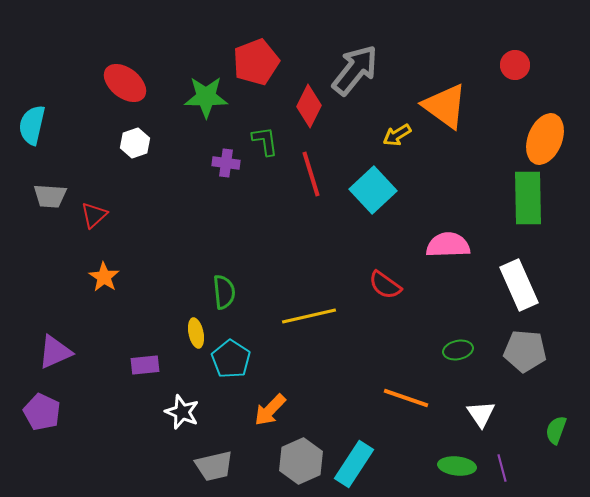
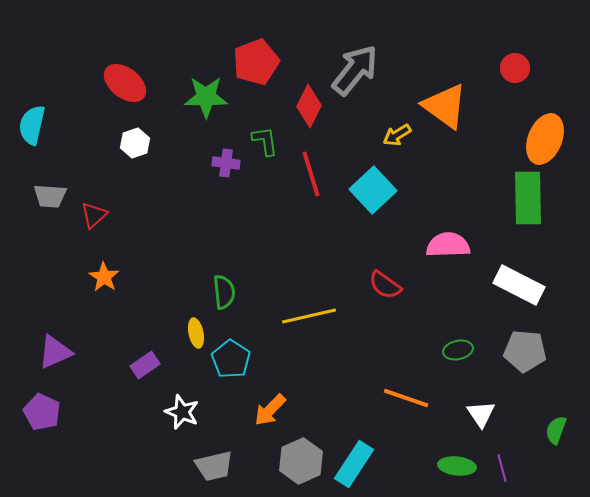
red circle at (515, 65): moved 3 px down
white rectangle at (519, 285): rotated 39 degrees counterclockwise
purple rectangle at (145, 365): rotated 28 degrees counterclockwise
